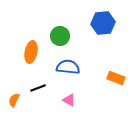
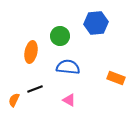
blue hexagon: moved 7 px left
black line: moved 3 px left, 1 px down
